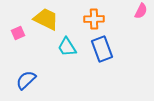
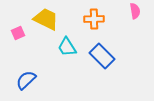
pink semicircle: moved 6 px left; rotated 35 degrees counterclockwise
blue rectangle: moved 7 px down; rotated 25 degrees counterclockwise
